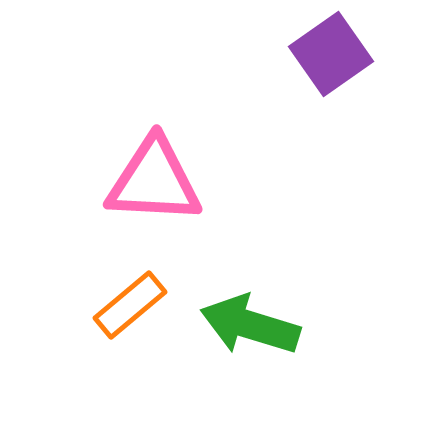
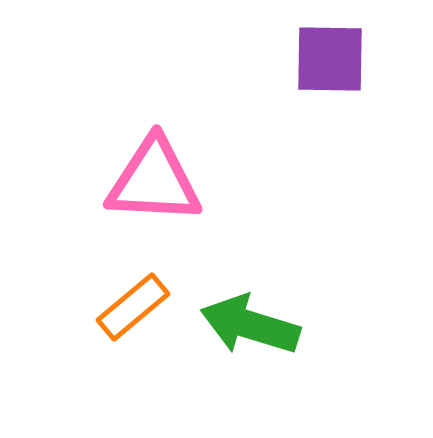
purple square: moved 1 px left, 5 px down; rotated 36 degrees clockwise
orange rectangle: moved 3 px right, 2 px down
